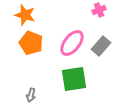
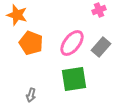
orange star: moved 8 px left
gray rectangle: moved 1 px down
